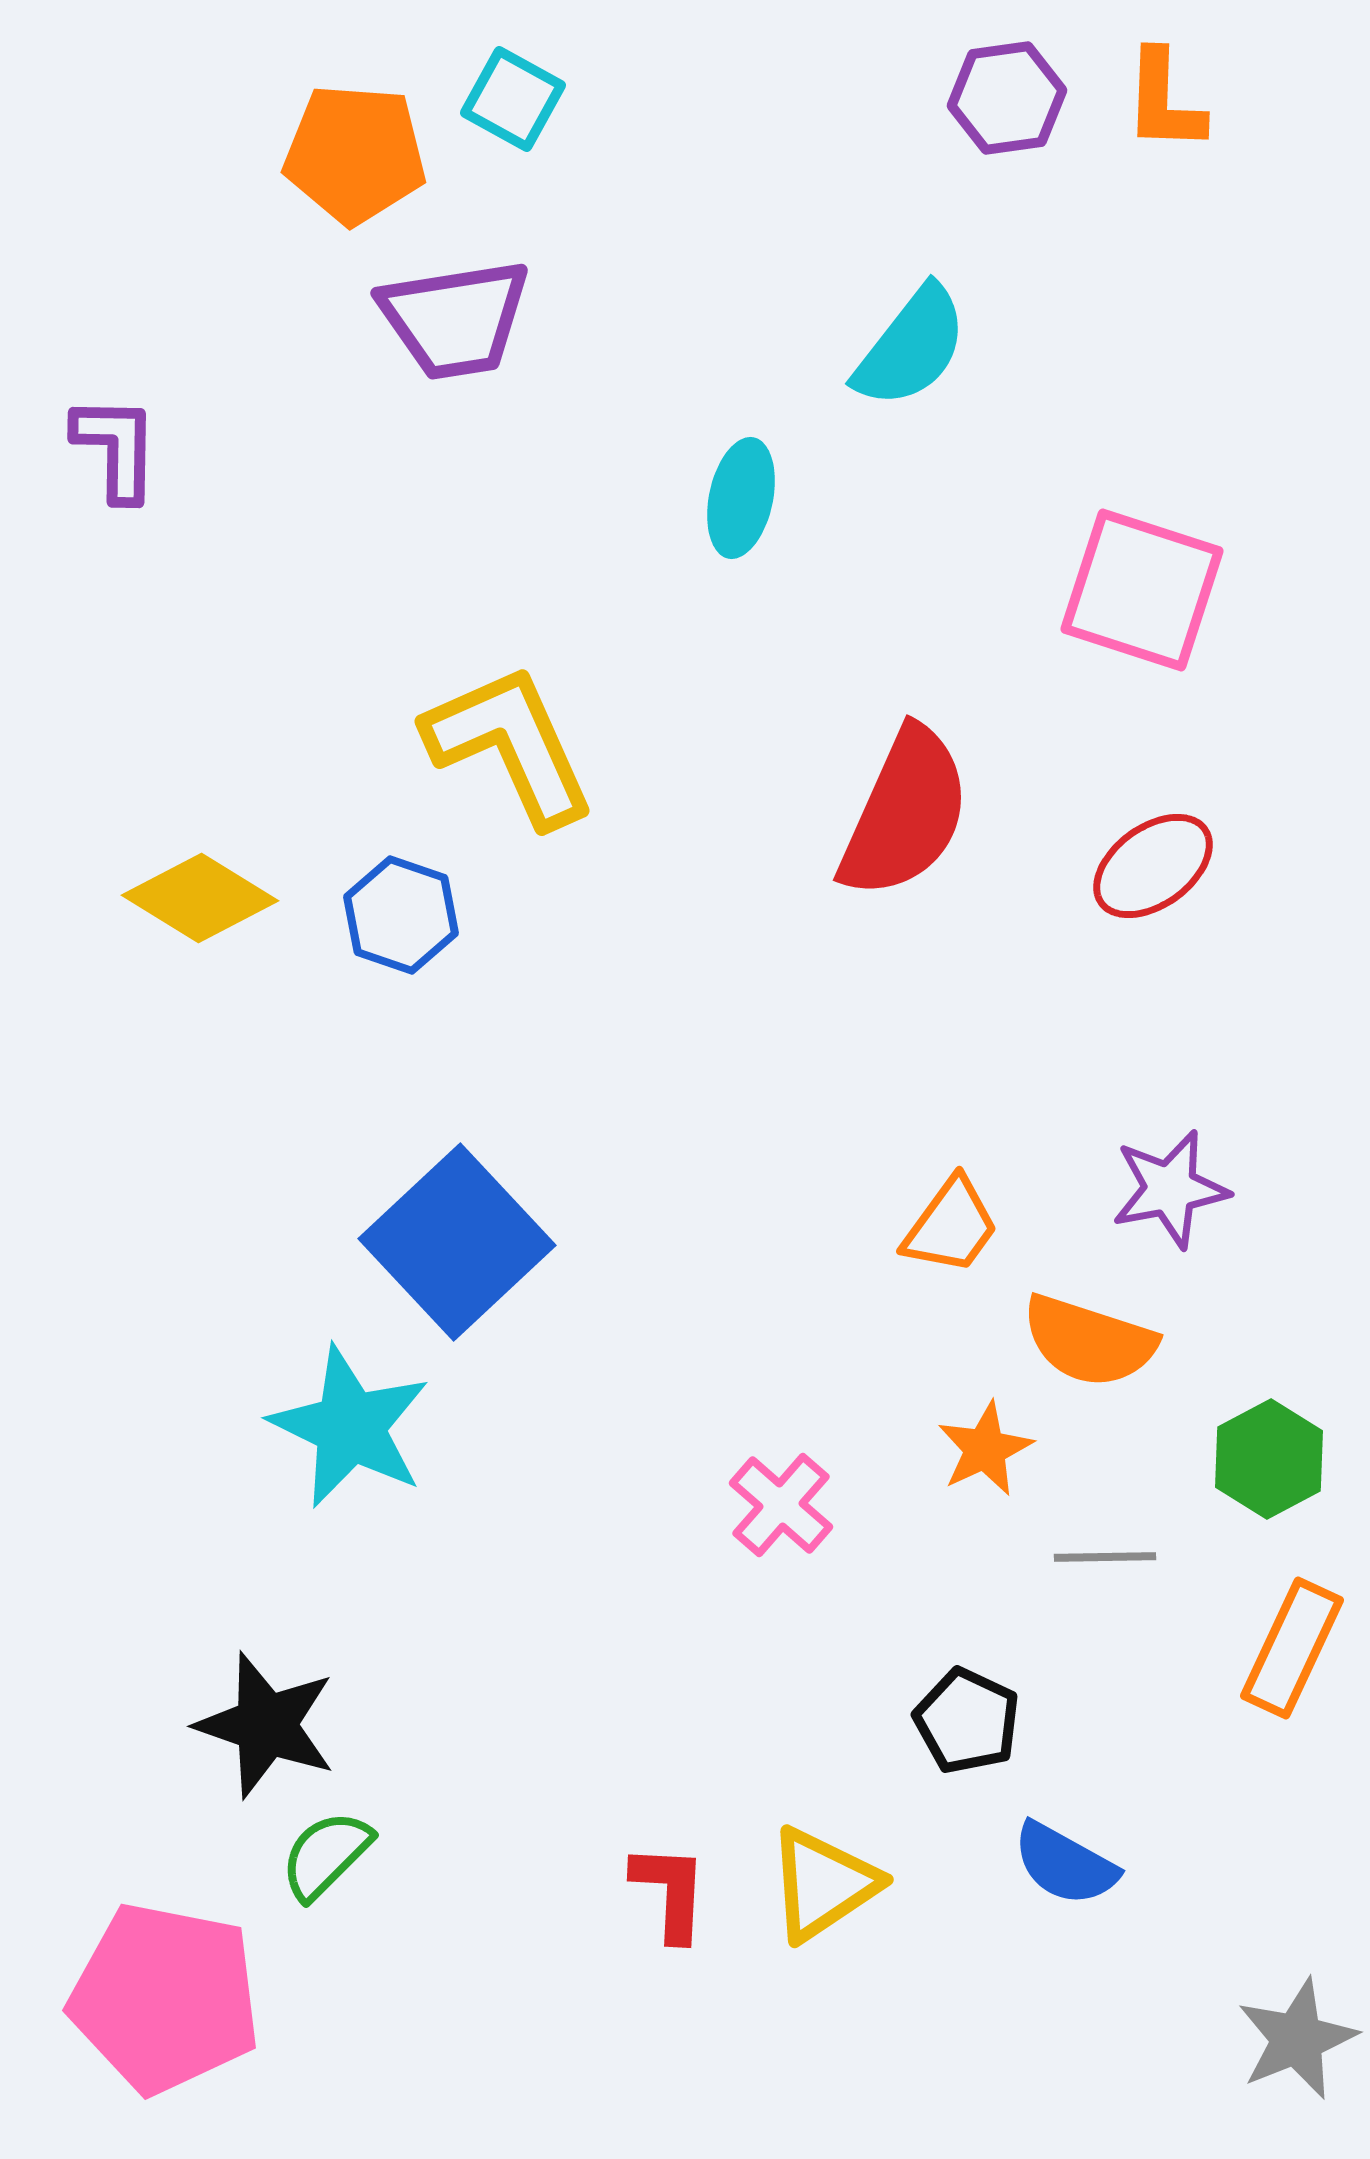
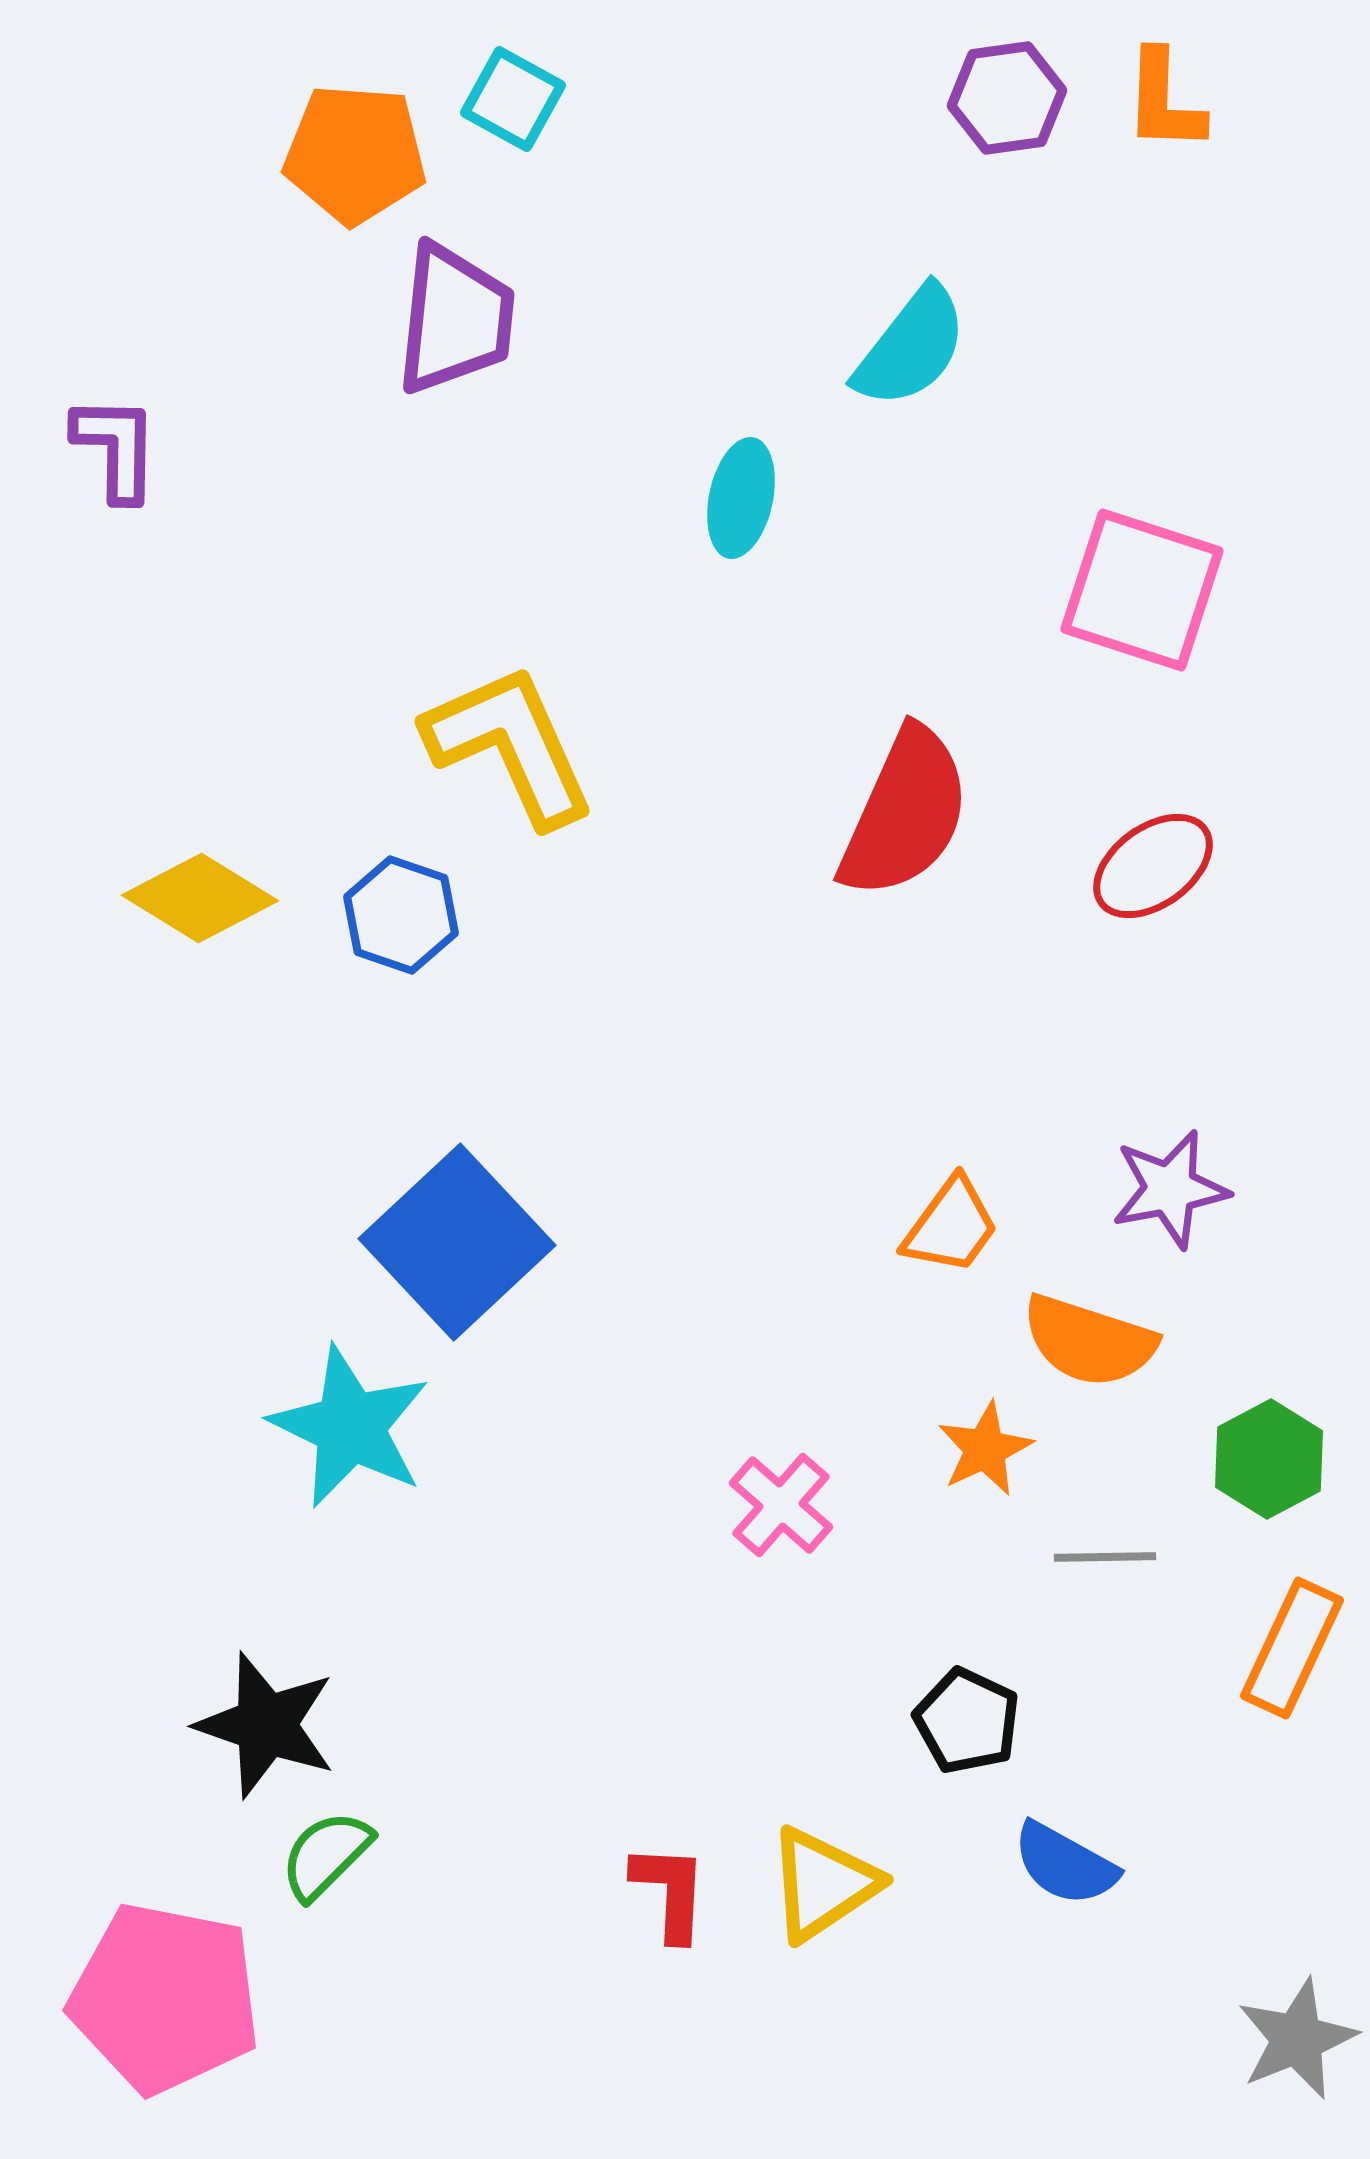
purple trapezoid: rotated 75 degrees counterclockwise
